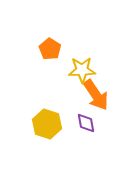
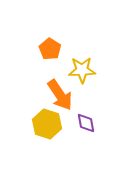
orange arrow: moved 36 px left
